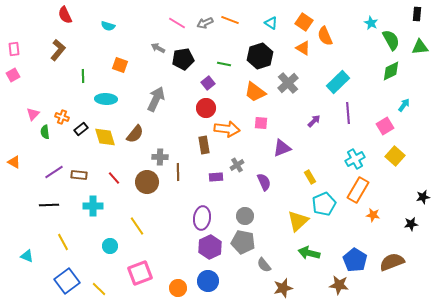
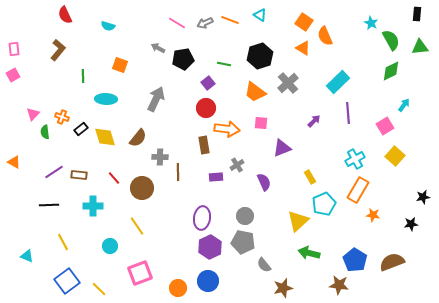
cyan triangle at (271, 23): moved 11 px left, 8 px up
brown semicircle at (135, 134): moved 3 px right, 4 px down
brown circle at (147, 182): moved 5 px left, 6 px down
